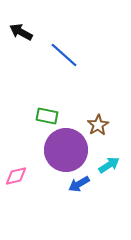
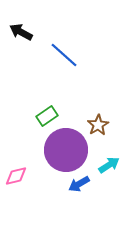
green rectangle: rotated 45 degrees counterclockwise
